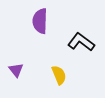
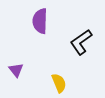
black L-shape: rotated 72 degrees counterclockwise
yellow semicircle: moved 8 px down
